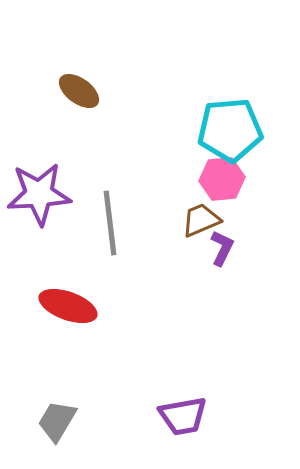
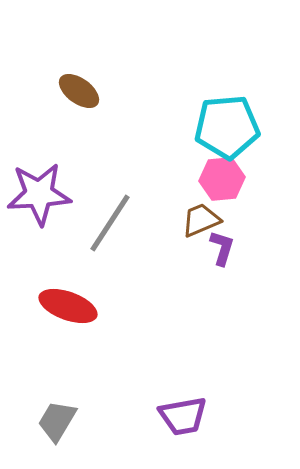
cyan pentagon: moved 3 px left, 3 px up
gray line: rotated 40 degrees clockwise
purple L-shape: rotated 9 degrees counterclockwise
